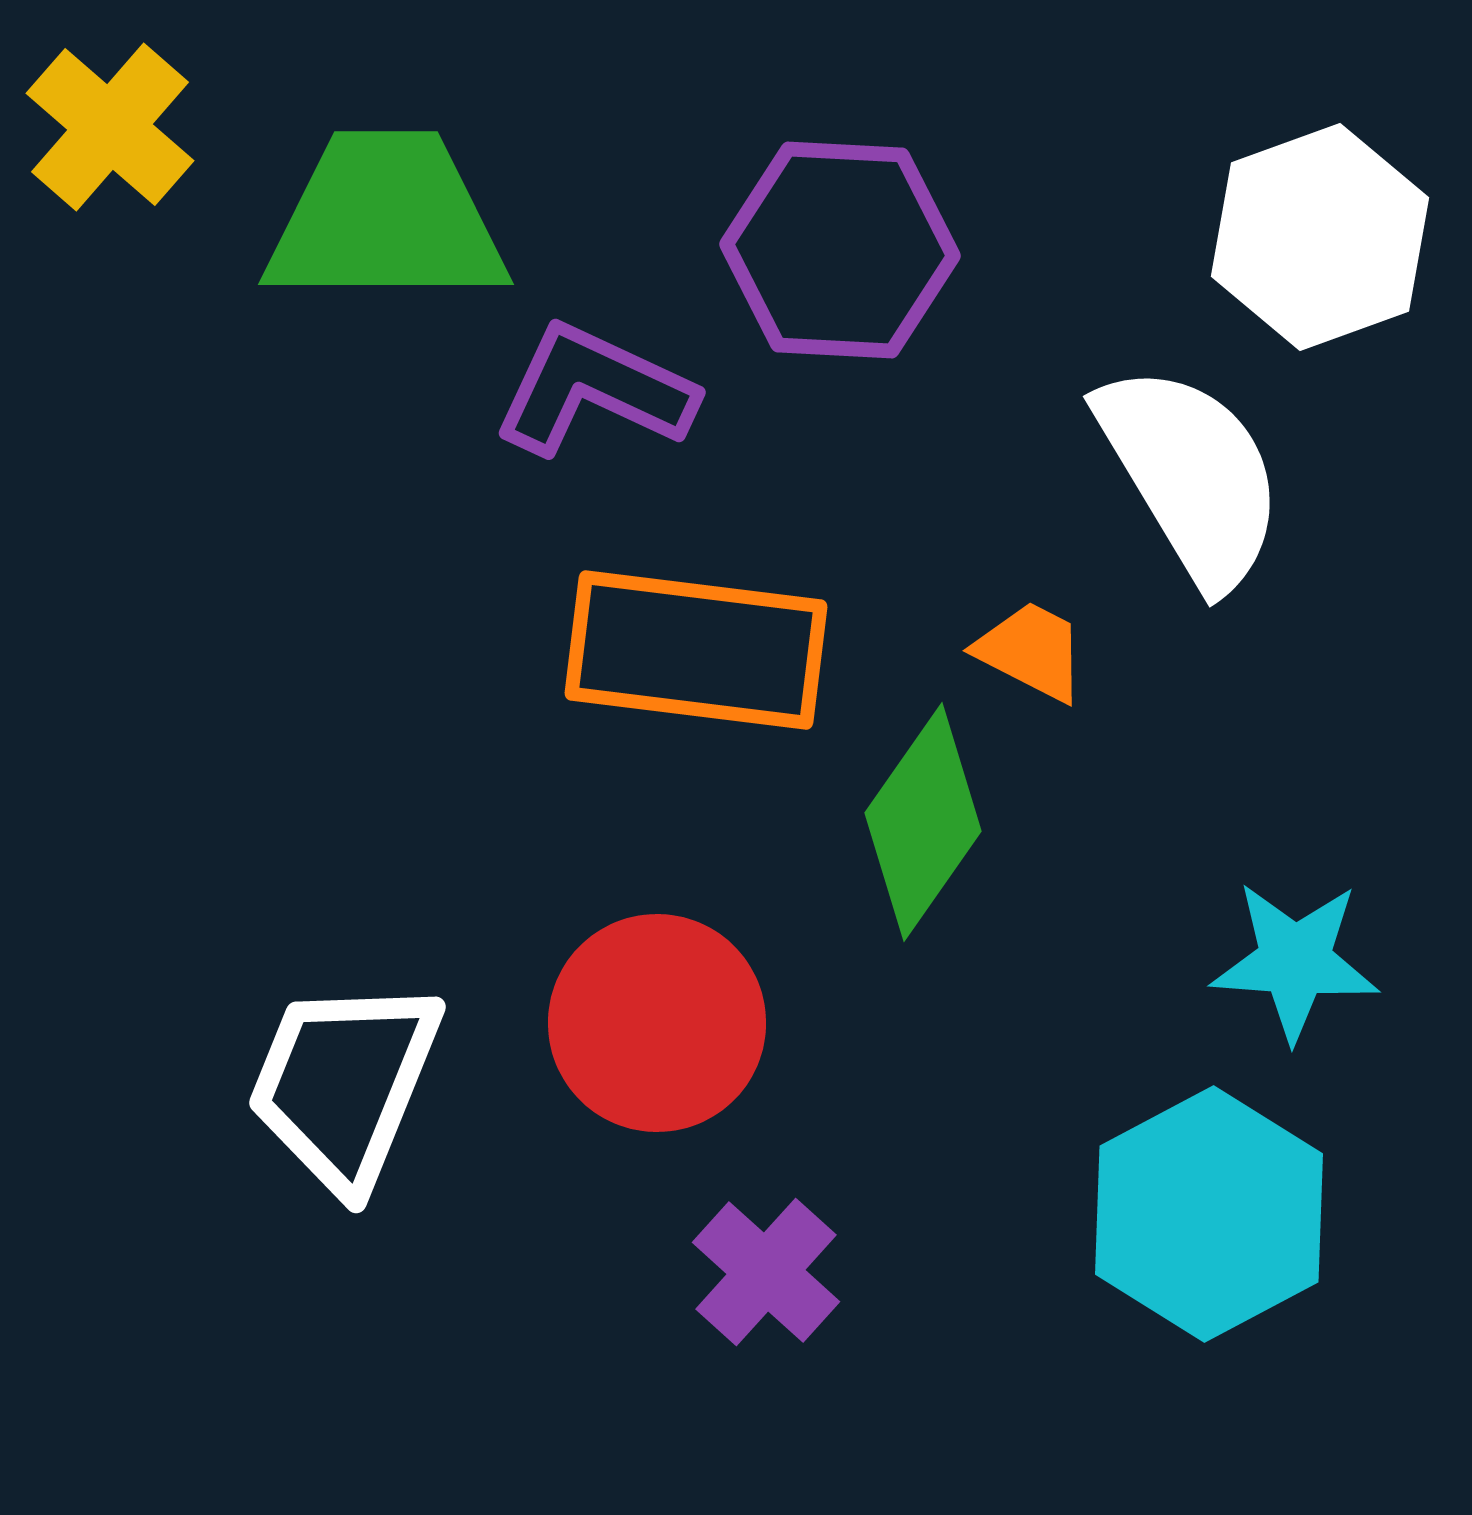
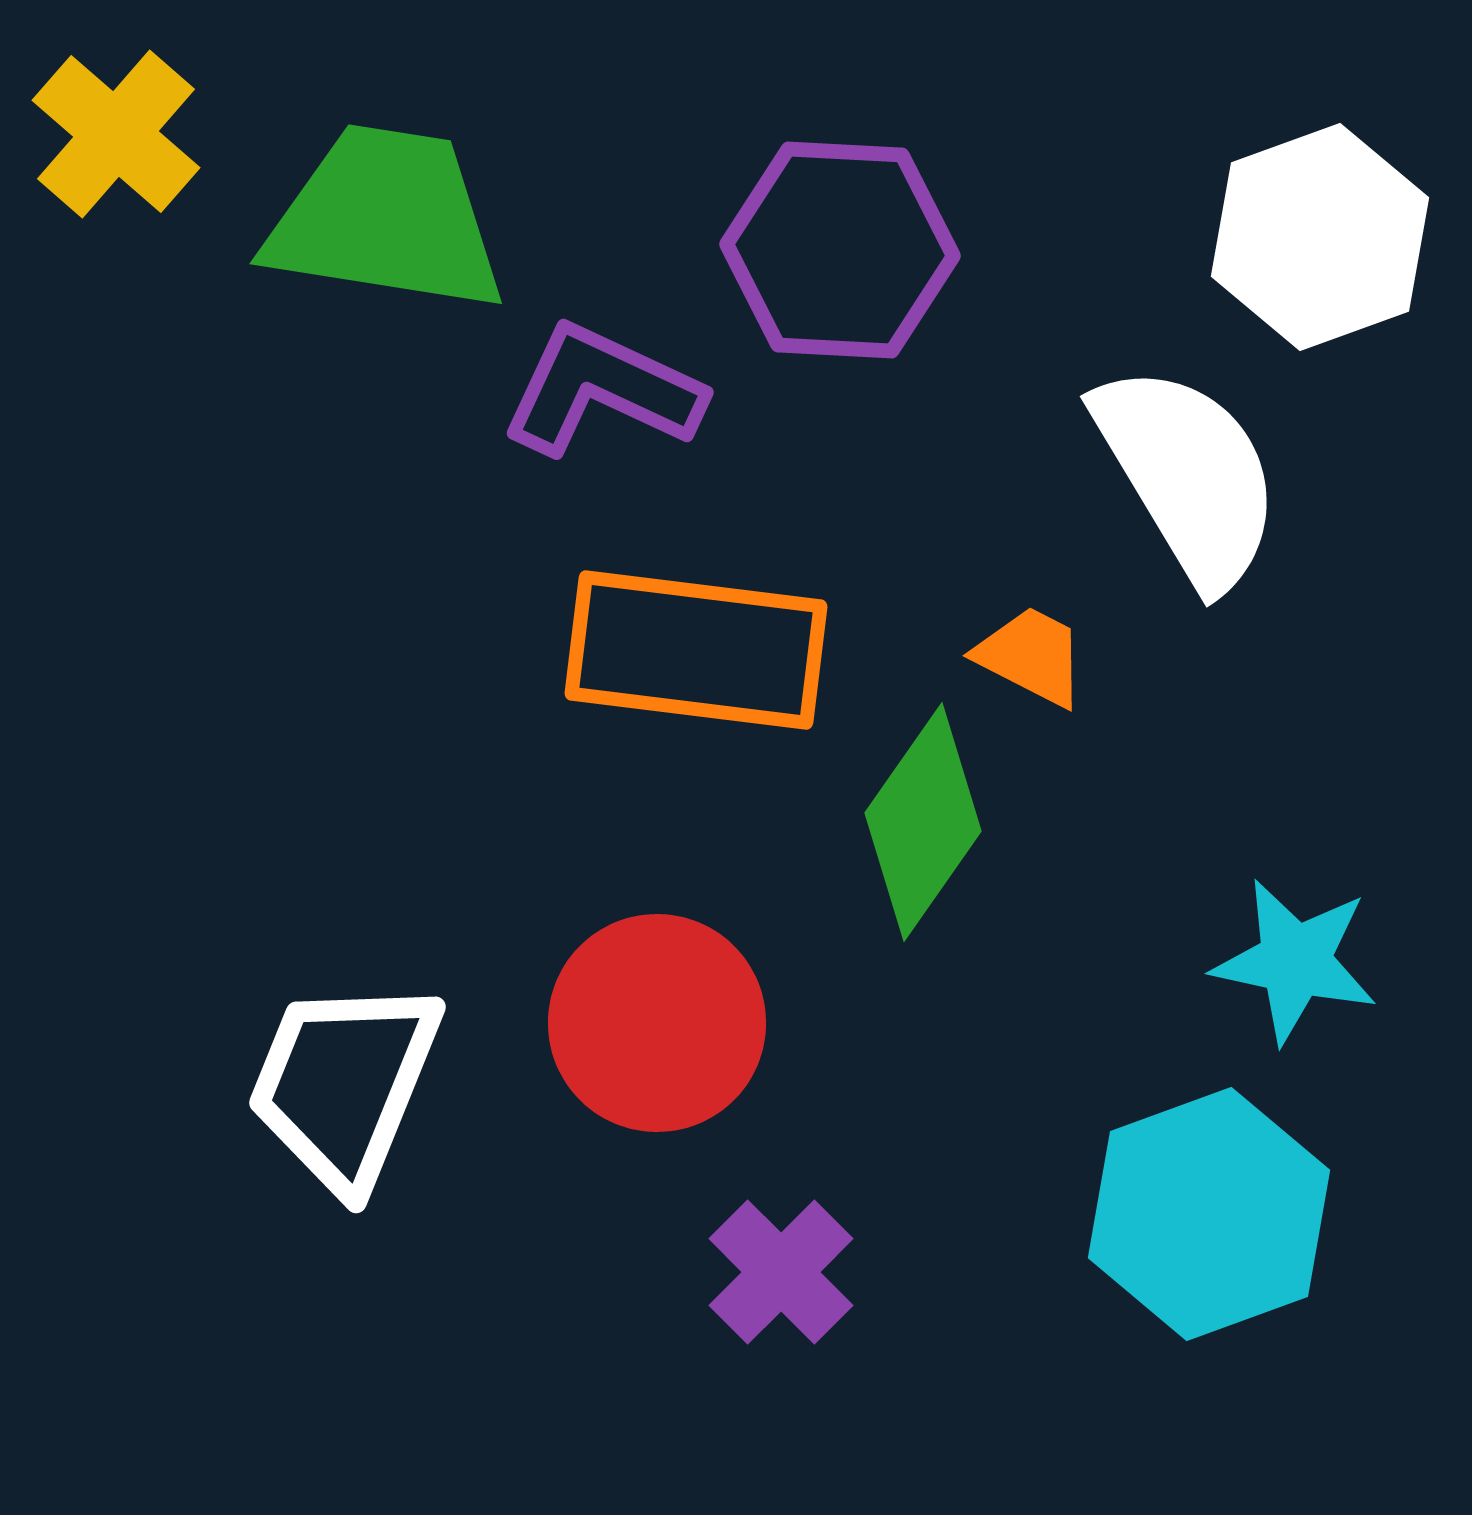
yellow cross: moved 6 px right, 7 px down
green trapezoid: rotated 9 degrees clockwise
purple L-shape: moved 8 px right
white semicircle: moved 3 px left
orange trapezoid: moved 5 px down
cyan star: rotated 8 degrees clockwise
cyan hexagon: rotated 8 degrees clockwise
purple cross: moved 15 px right; rotated 3 degrees clockwise
